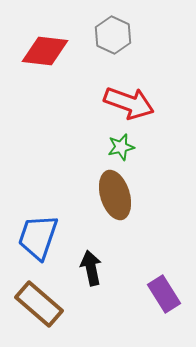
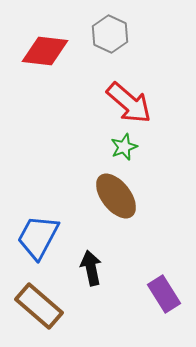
gray hexagon: moved 3 px left, 1 px up
red arrow: rotated 21 degrees clockwise
green star: moved 3 px right; rotated 8 degrees counterclockwise
brown ellipse: moved 1 px right, 1 px down; rotated 21 degrees counterclockwise
blue trapezoid: rotated 9 degrees clockwise
brown rectangle: moved 2 px down
